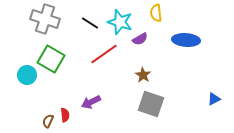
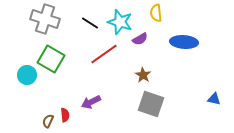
blue ellipse: moved 2 px left, 2 px down
blue triangle: rotated 40 degrees clockwise
